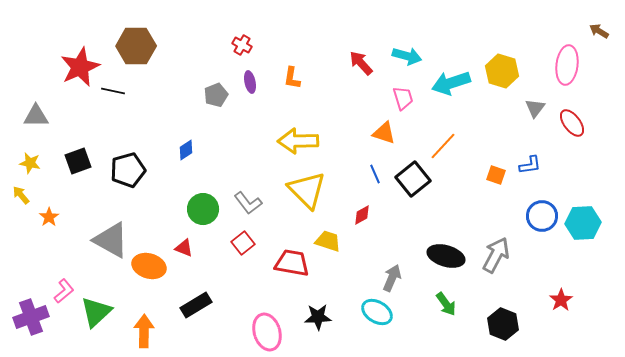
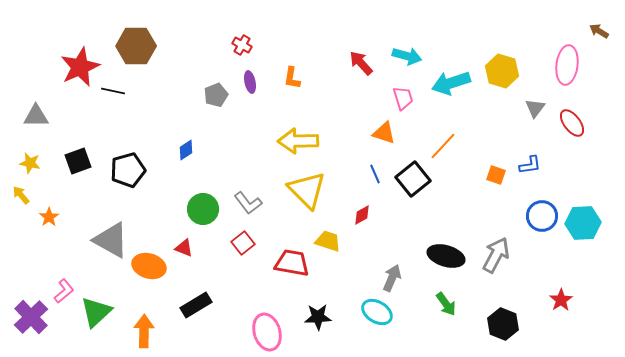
purple cross at (31, 317): rotated 24 degrees counterclockwise
